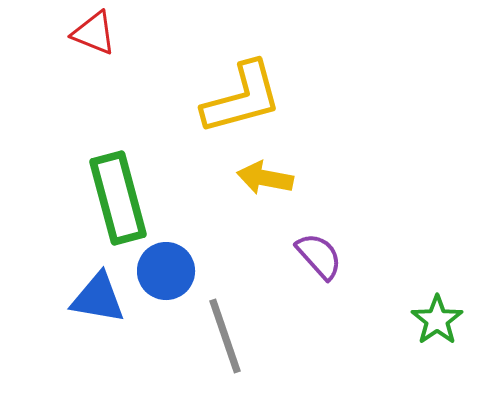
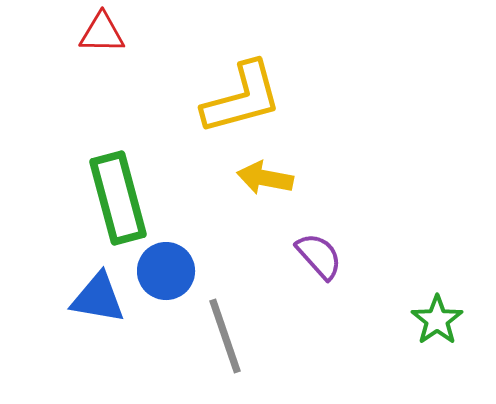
red triangle: moved 8 px right; rotated 21 degrees counterclockwise
